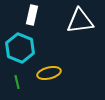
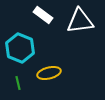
white rectangle: moved 11 px right; rotated 66 degrees counterclockwise
green line: moved 1 px right, 1 px down
